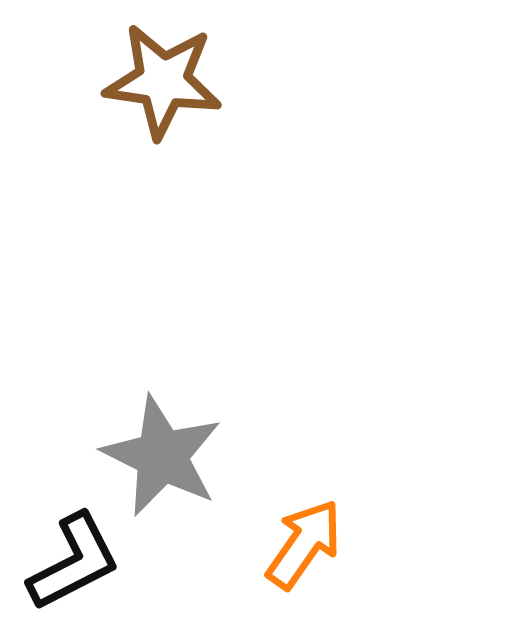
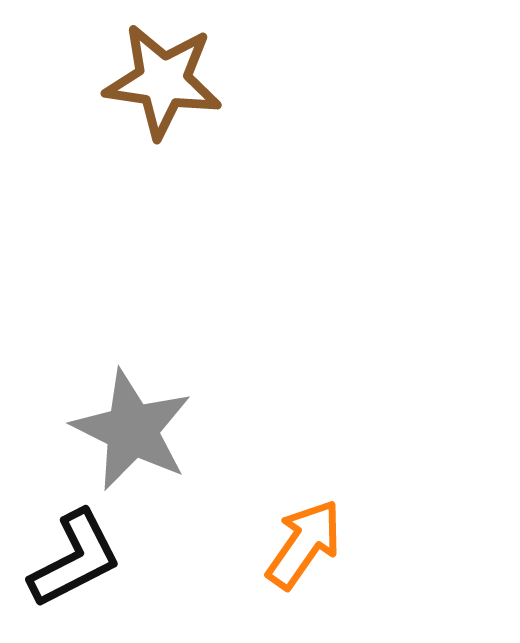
gray star: moved 30 px left, 26 px up
black L-shape: moved 1 px right, 3 px up
